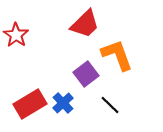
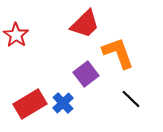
orange L-shape: moved 1 px right, 2 px up
black line: moved 21 px right, 6 px up
